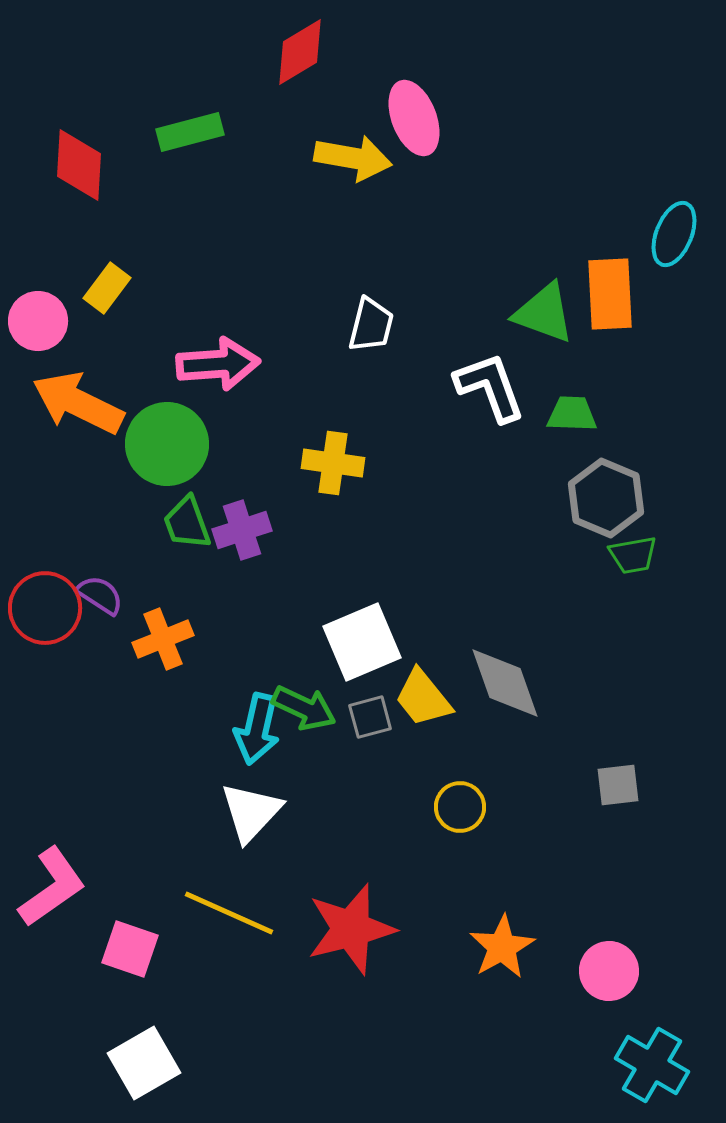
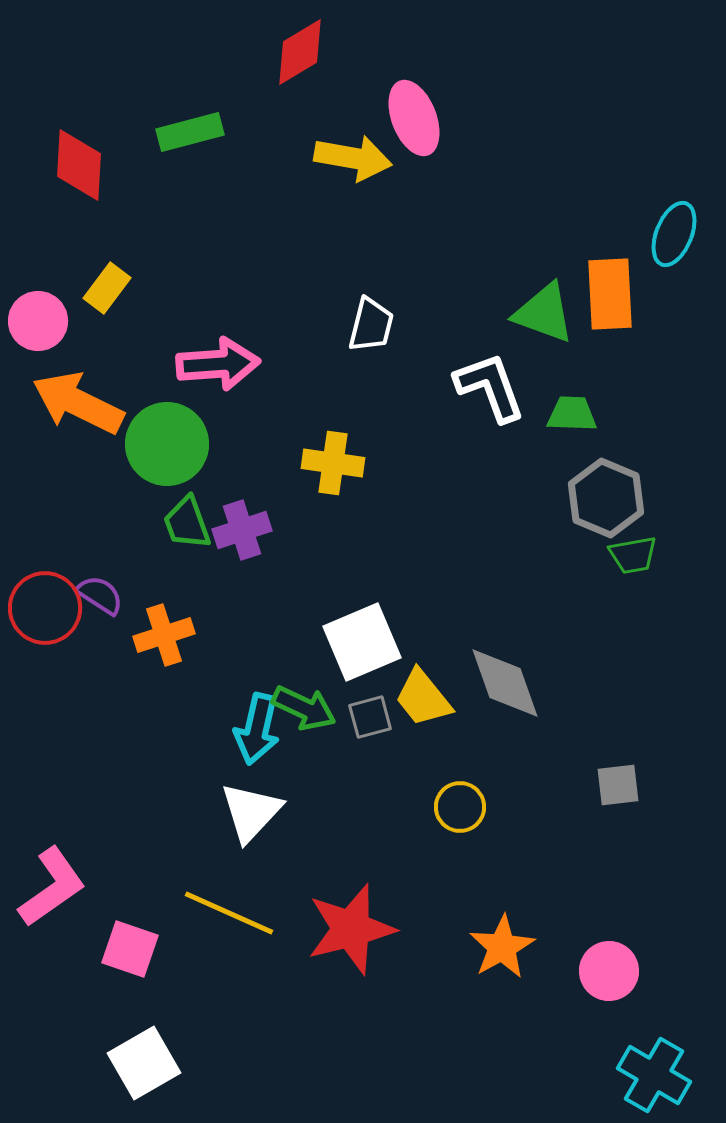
orange cross at (163, 639): moved 1 px right, 4 px up; rotated 4 degrees clockwise
cyan cross at (652, 1065): moved 2 px right, 10 px down
